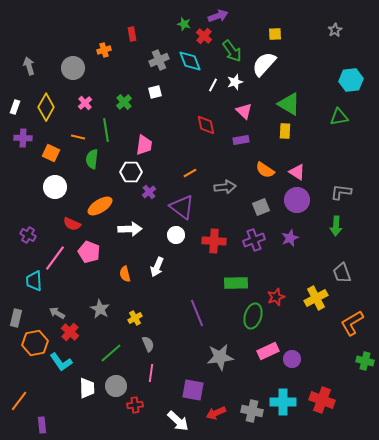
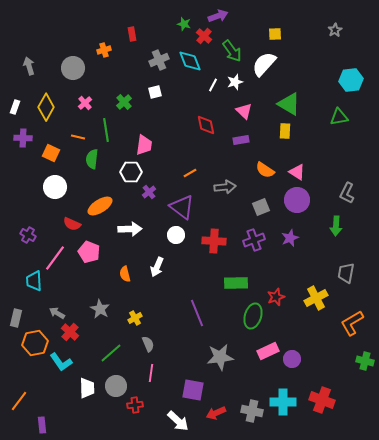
gray L-shape at (341, 192): moved 6 px right, 1 px down; rotated 70 degrees counterclockwise
gray trapezoid at (342, 273): moved 4 px right; rotated 30 degrees clockwise
